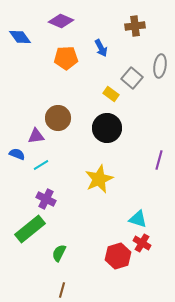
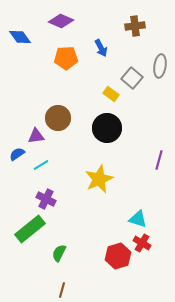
blue semicircle: rotated 56 degrees counterclockwise
